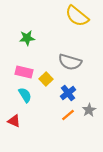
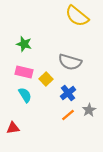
green star: moved 3 px left, 6 px down; rotated 21 degrees clockwise
red triangle: moved 1 px left, 7 px down; rotated 32 degrees counterclockwise
